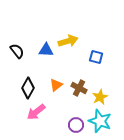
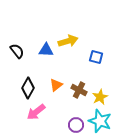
brown cross: moved 2 px down
